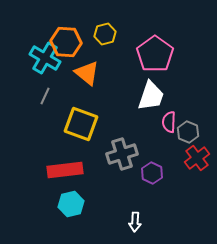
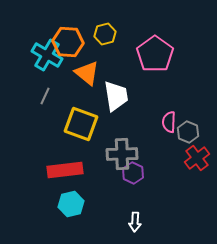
orange hexagon: moved 2 px right
cyan cross: moved 2 px right, 3 px up
white trapezoid: moved 35 px left; rotated 28 degrees counterclockwise
gray cross: rotated 16 degrees clockwise
purple hexagon: moved 19 px left
